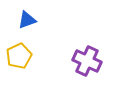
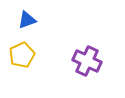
yellow pentagon: moved 3 px right, 1 px up
